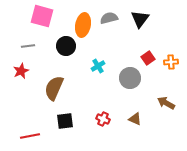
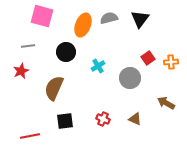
orange ellipse: rotated 10 degrees clockwise
black circle: moved 6 px down
